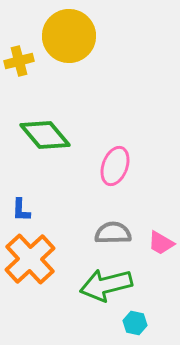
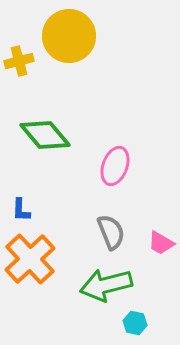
gray semicircle: moved 2 px left, 1 px up; rotated 69 degrees clockwise
